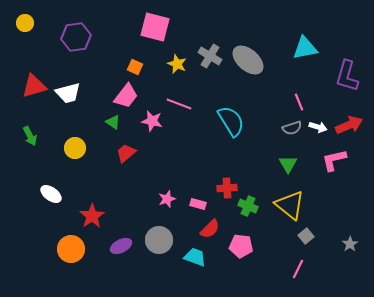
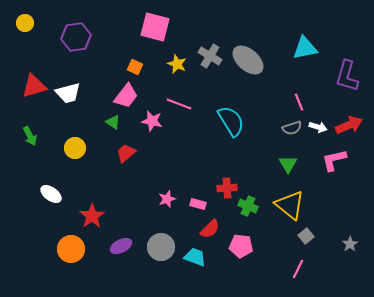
gray circle at (159, 240): moved 2 px right, 7 px down
